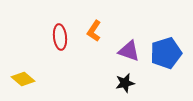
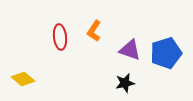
purple triangle: moved 1 px right, 1 px up
